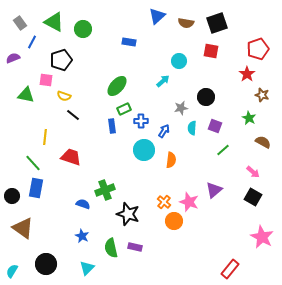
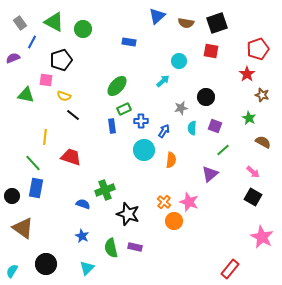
purple triangle at (214, 190): moved 4 px left, 16 px up
